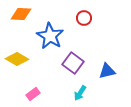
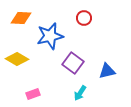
orange diamond: moved 4 px down
blue star: rotated 28 degrees clockwise
pink rectangle: rotated 16 degrees clockwise
